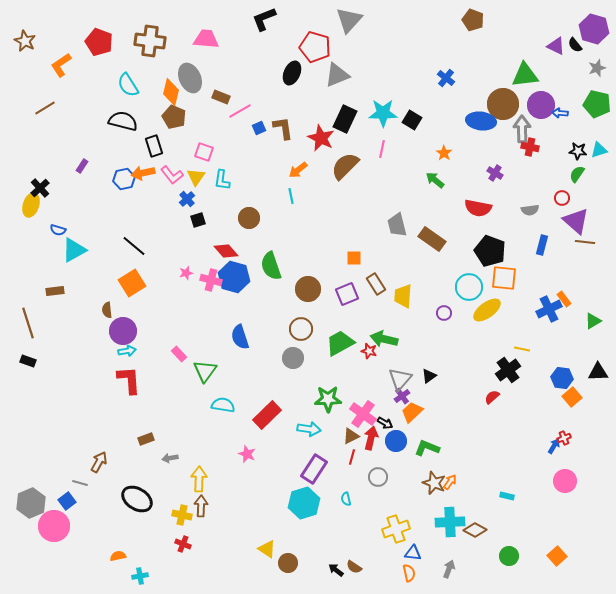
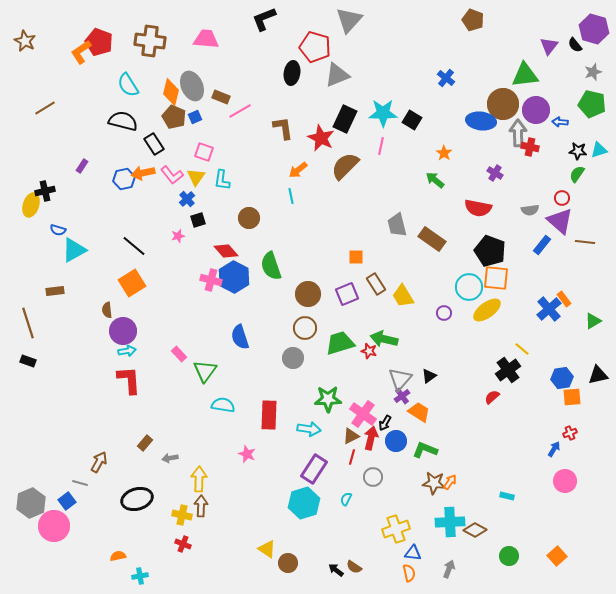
purple triangle at (556, 46): moved 7 px left; rotated 42 degrees clockwise
orange L-shape at (61, 65): moved 20 px right, 13 px up
gray star at (597, 68): moved 4 px left, 4 px down
black ellipse at (292, 73): rotated 15 degrees counterclockwise
gray ellipse at (190, 78): moved 2 px right, 8 px down
green pentagon at (597, 104): moved 5 px left
purple circle at (541, 105): moved 5 px left, 5 px down
blue arrow at (560, 113): moved 9 px down
blue square at (259, 128): moved 64 px left, 11 px up
gray arrow at (522, 129): moved 4 px left, 4 px down
black rectangle at (154, 146): moved 2 px up; rotated 15 degrees counterclockwise
pink line at (382, 149): moved 1 px left, 3 px up
black cross at (40, 188): moved 5 px right, 3 px down; rotated 30 degrees clockwise
purple triangle at (576, 221): moved 16 px left
blue rectangle at (542, 245): rotated 24 degrees clockwise
orange square at (354, 258): moved 2 px right, 1 px up
pink star at (186, 273): moved 8 px left, 37 px up
blue hexagon at (234, 277): rotated 12 degrees clockwise
orange square at (504, 278): moved 8 px left
brown circle at (308, 289): moved 5 px down
yellow trapezoid at (403, 296): rotated 35 degrees counterclockwise
blue cross at (549, 309): rotated 15 degrees counterclockwise
brown circle at (301, 329): moved 4 px right, 1 px up
green trapezoid at (340, 343): rotated 12 degrees clockwise
yellow line at (522, 349): rotated 28 degrees clockwise
black triangle at (598, 372): moved 3 px down; rotated 10 degrees counterclockwise
blue hexagon at (562, 378): rotated 15 degrees counterclockwise
orange square at (572, 397): rotated 36 degrees clockwise
orange trapezoid at (412, 412): moved 7 px right; rotated 75 degrees clockwise
red rectangle at (267, 415): moved 2 px right; rotated 44 degrees counterclockwise
black arrow at (385, 423): rotated 91 degrees clockwise
red cross at (564, 438): moved 6 px right, 5 px up
brown rectangle at (146, 439): moved 1 px left, 4 px down; rotated 28 degrees counterclockwise
blue arrow at (554, 446): moved 3 px down
green L-shape at (427, 448): moved 2 px left, 2 px down
gray circle at (378, 477): moved 5 px left
brown star at (434, 483): rotated 15 degrees counterclockwise
black ellipse at (137, 499): rotated 48 degrees counterclockwise
cyan semicircle at (346, 499): rotated 40 degrees clockwise
